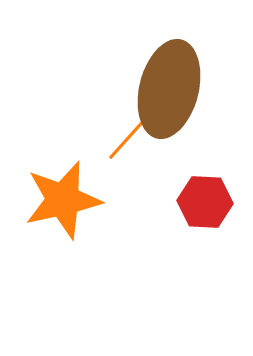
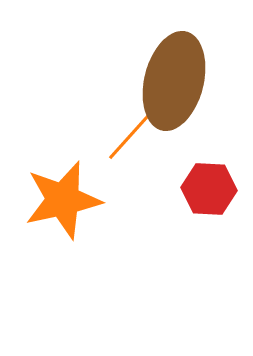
brown ellipse: moved 5 px right, 8 px up
red hexagon: moved 4 px right, 13 px up
